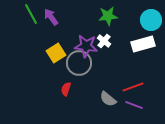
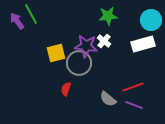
purple arrow: moved 34 px left, 4 px down
yellow square: rotated 18 degrees clockwise
